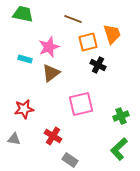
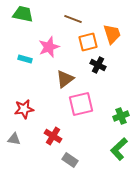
brown triangle: moved 14 px right, 6 px down
